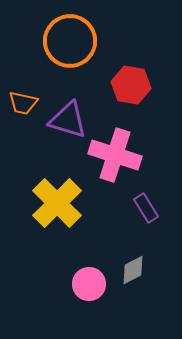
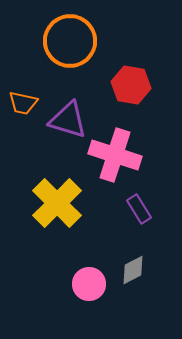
purple rectangle: moved 7 px left, 1 px down
